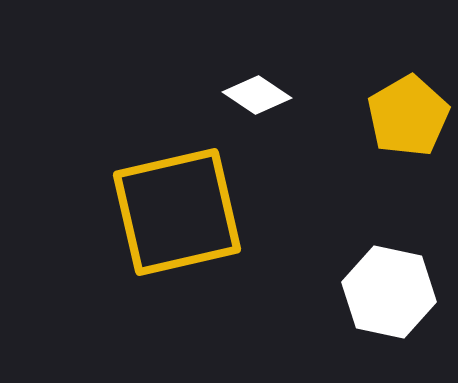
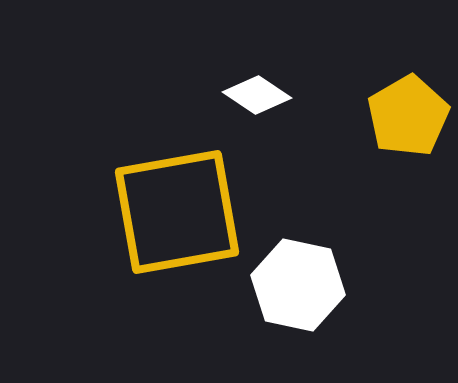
yellow square: rotated 3 degrees clockwise
white hexagon: moved 91 px left, 7 px up
